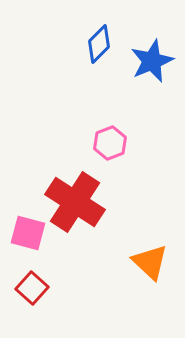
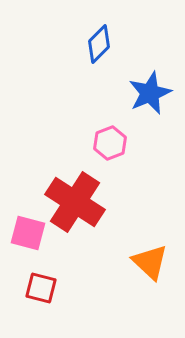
blue star: moved 2 px left, 32 px down
red square: moved 9 px right; rotated 28 degrees counterclockwise
